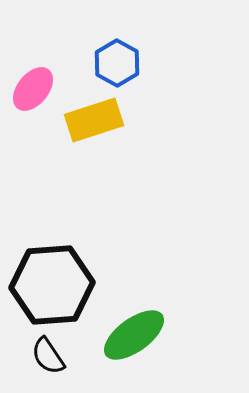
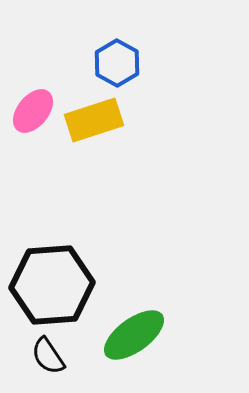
pink ellipse: moved 22 px down
